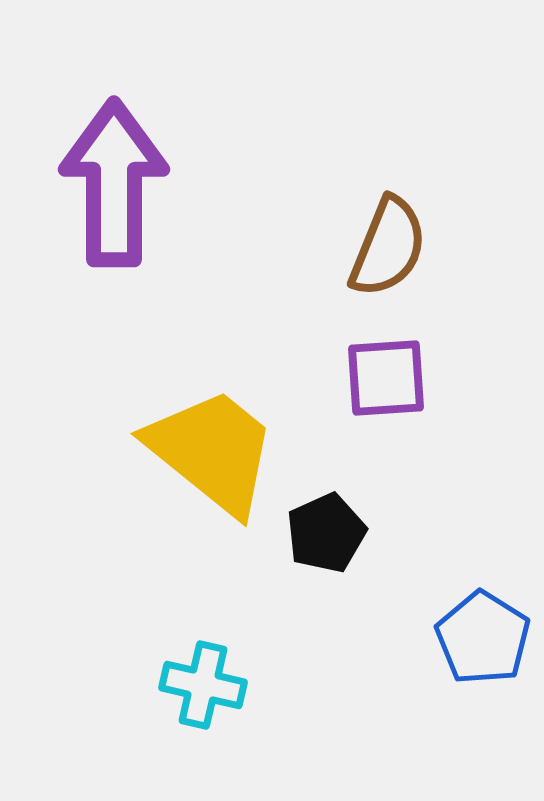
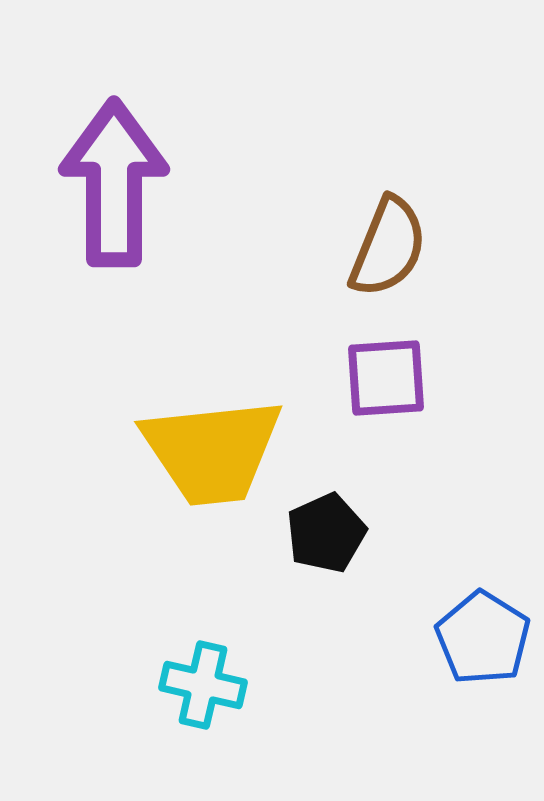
yellow trapezoid: rotated 135 degrees clockwise
